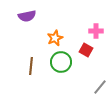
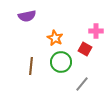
orange star: rotated 21 degrees counterclockwise
red square: moved 1 px left, 1 px up
gray line: moved 18 px left, 3 px up
